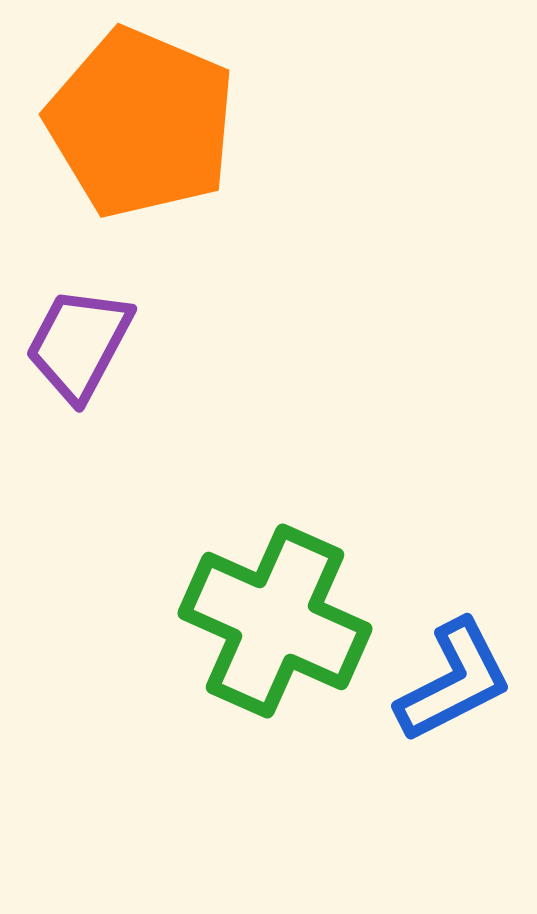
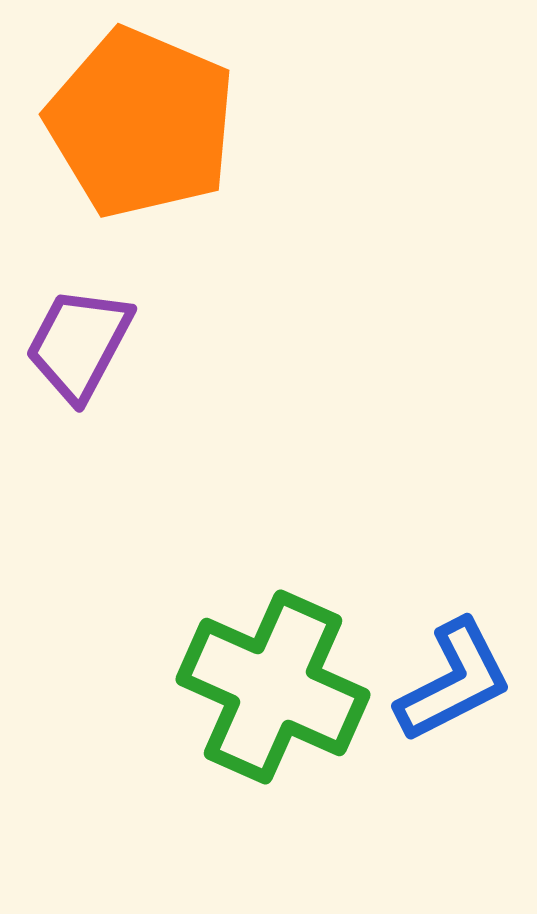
green cross: moved 2 px left, 66 px down
